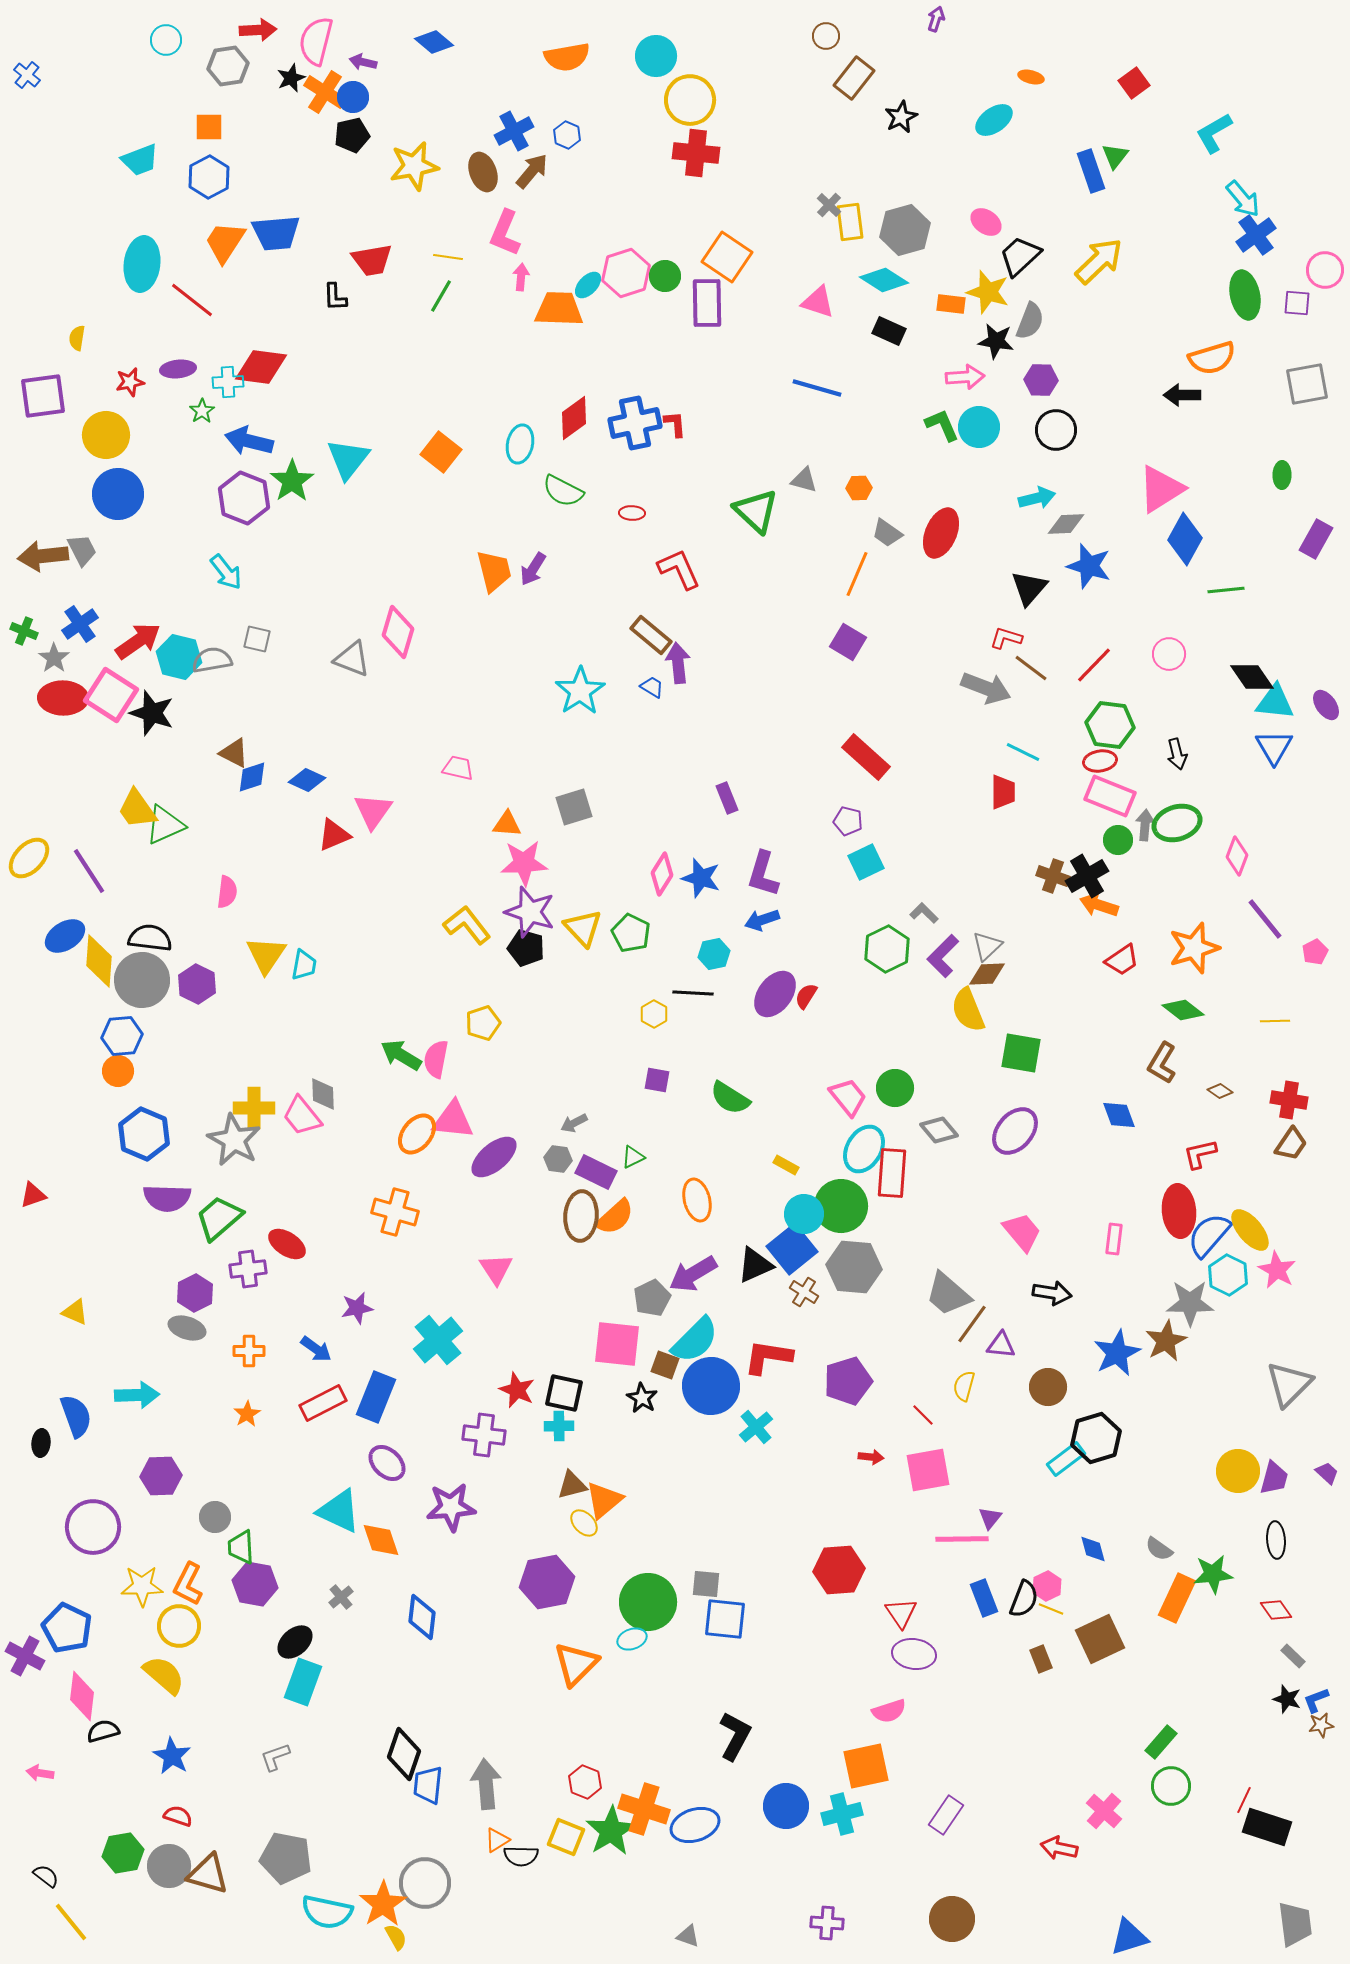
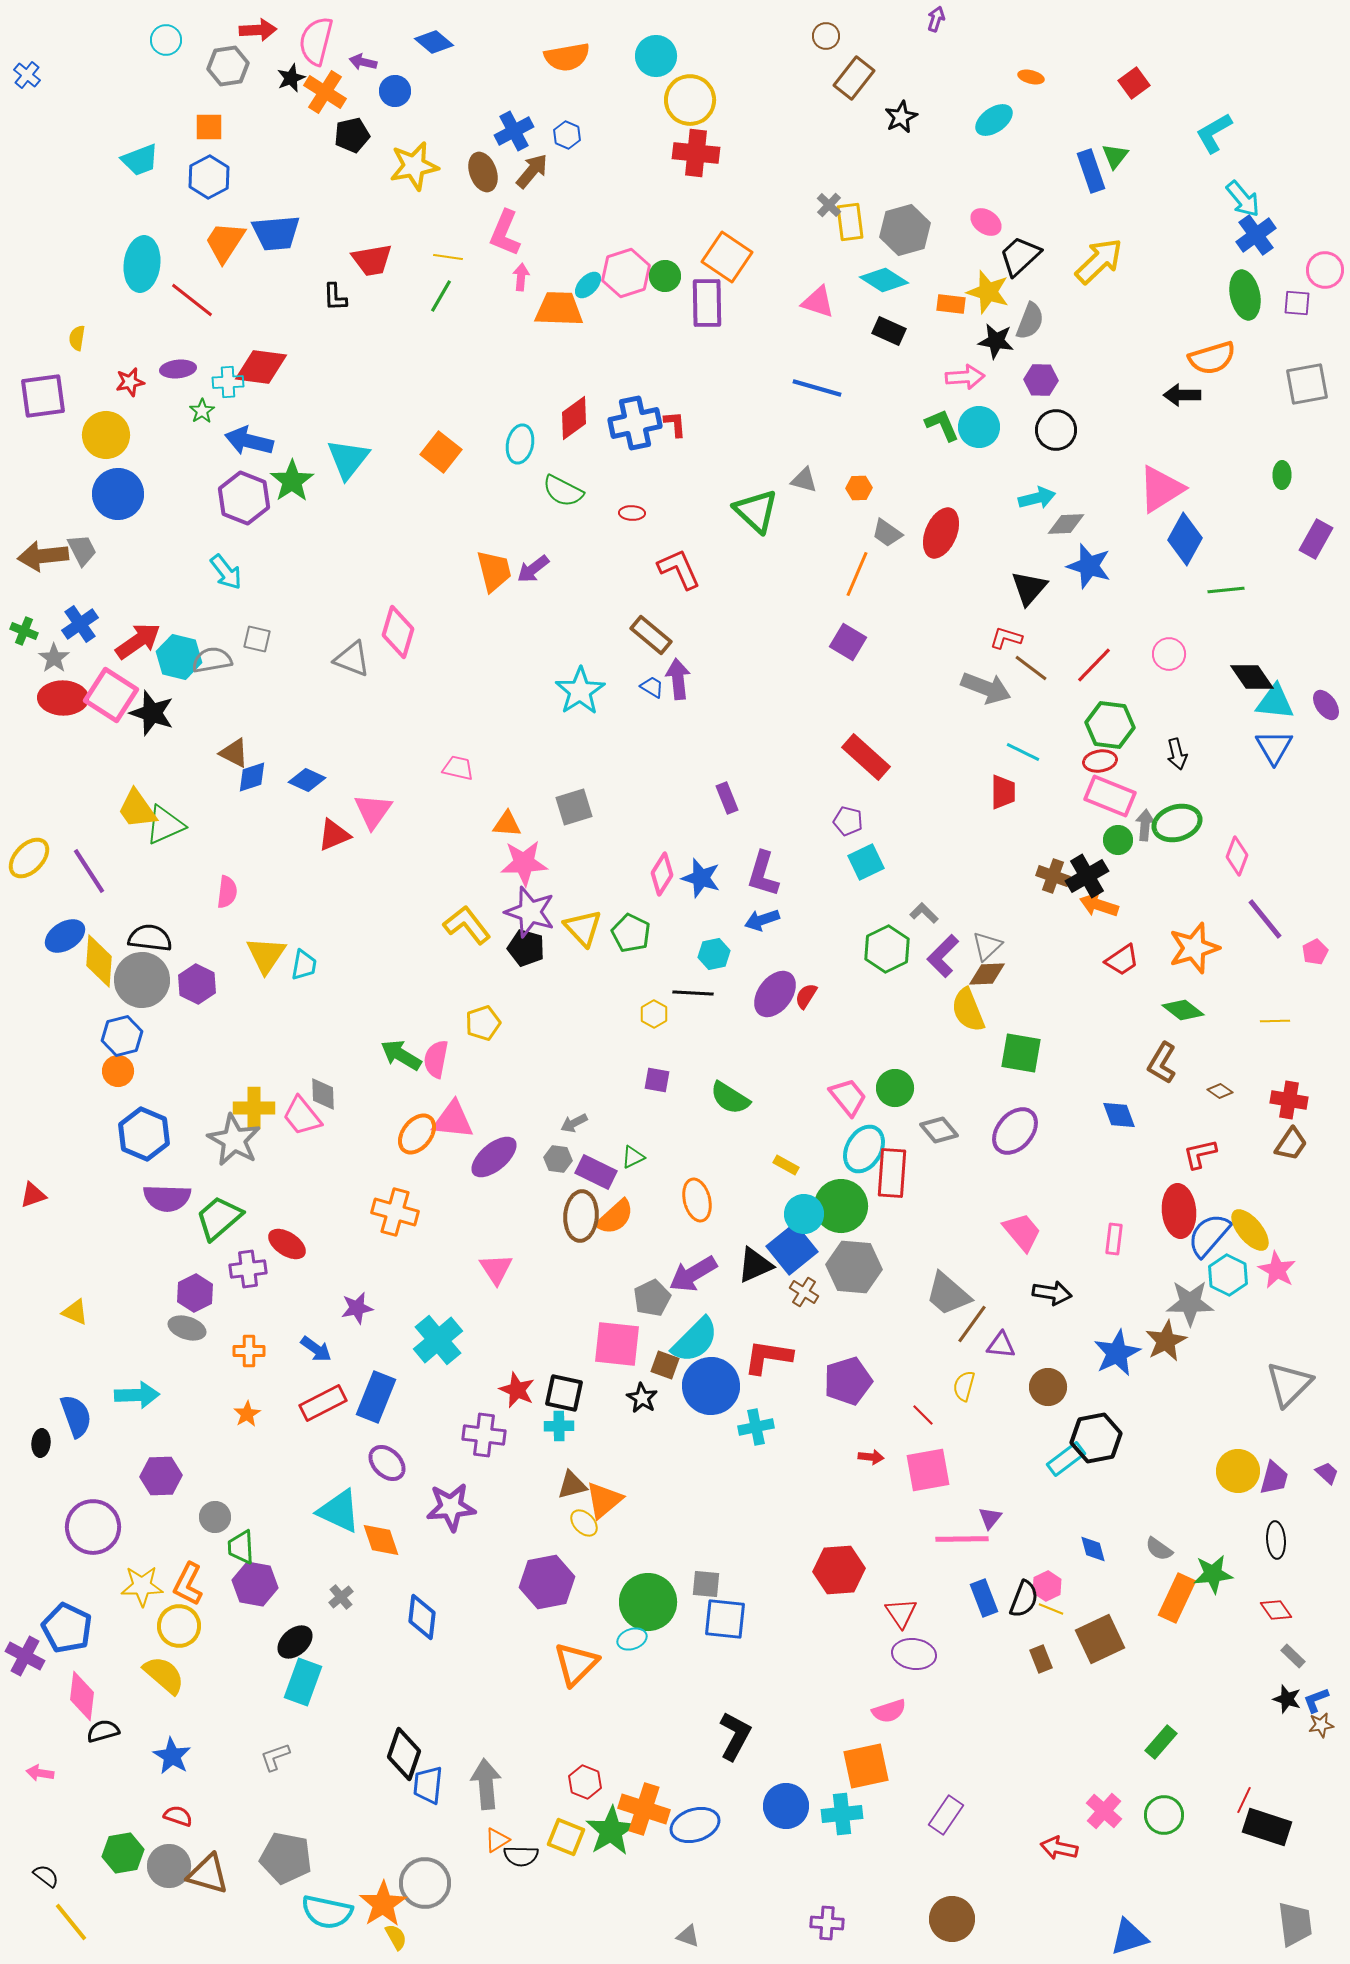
blue circle at (353, 97): moved 42 px right, 6 px up
purple arrow at (533, 569): rotated 20 degrees clockwise
purple arrow at (678, 663): moved 16 px down
blue hexagon at (122, 1036): rotated 9 degrees counterclockwise
cyan cross at (756, 1427): rotated 28 degrees clockwise
black hexagon at (1096, 1438): rotated 6 degrees clockwise
green circle at (1171, 1786): moved 7 px left, 29 px down
cyan cross at (842, 1814): rotated 9 degrees clockwise
